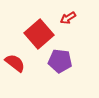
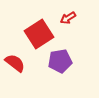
red square: rotated 8 degrees clockwise
purple pentagon: rotated 15 degrees counterclockwise
